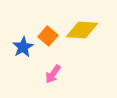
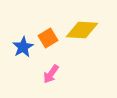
orange square: moved 2 px down; rotated 18 degrees clockwise
pink arrow: moved 2 px left
